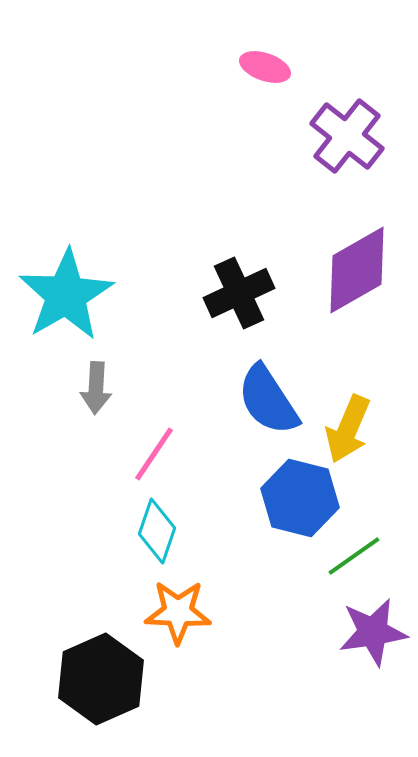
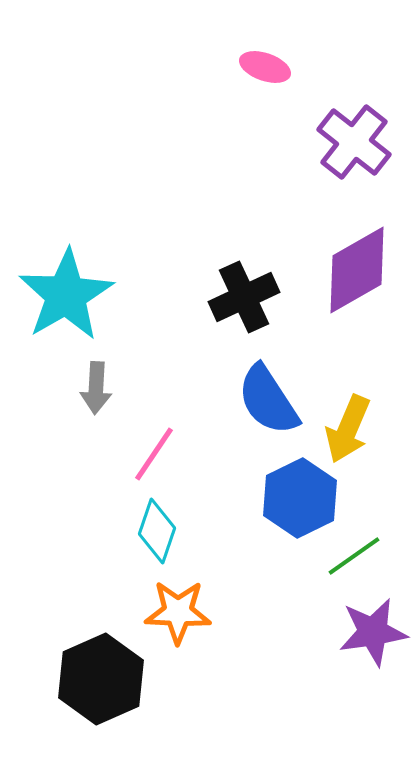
purple cross: moved 7 px right, 6 px down
black cross: moved 5 px right, 4 px down
blue hexagon: rotated 20 degrees clockwise
